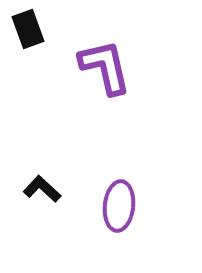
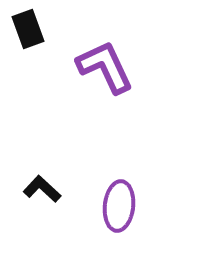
purple L-shape: rotated 12 degrees counterclockwise
